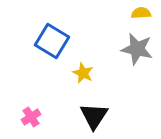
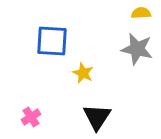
blue square: rotated 28 degrees counterclockwise
black triangle: moved 3 px right, 1 px down
